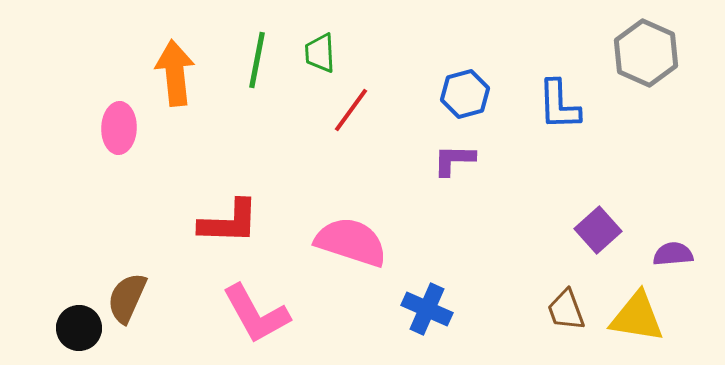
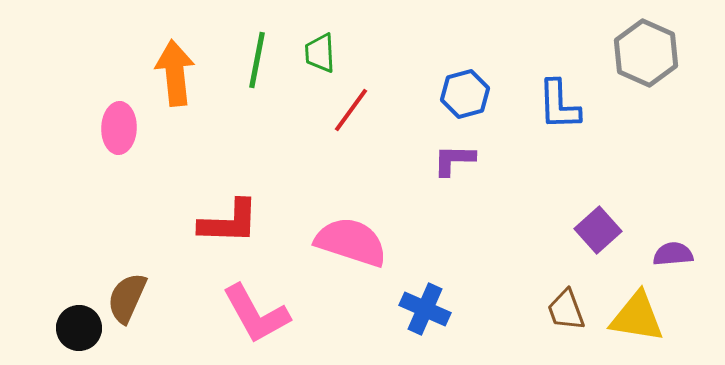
blue cross: moved 2 px left
